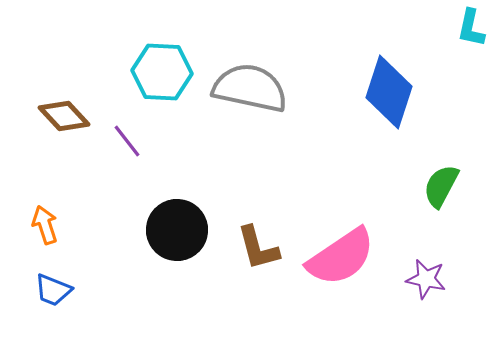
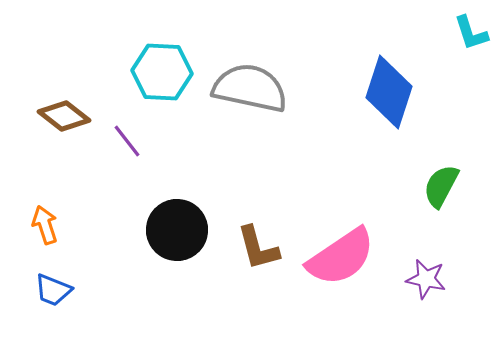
cyan L-shape: moved 5 px down; rotated 30 degrees counterclockwise
brown diamond: rotated 9 degrees counterclockwise
